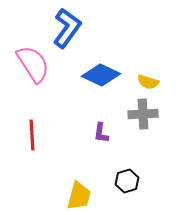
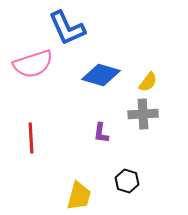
blue L-shape: rotated 120 degrees clockwise
pink semicircle: rotated 105 degrees clockwise
blue diamond: rotated 9 degrees counterclockwise
yellow semicircle: rotated 70 degrees counterclockwise
red line: moved 1 px left, 3 px down
black hexagon: rotated 25 degrees counterclockwise
